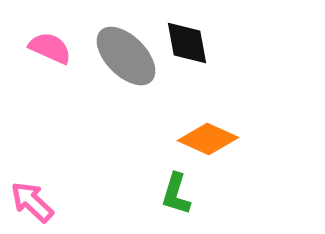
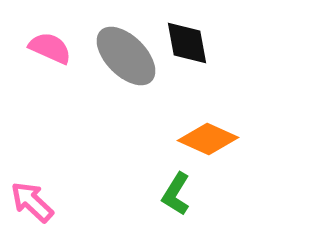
green L-shape: rotated 15 degrees clockwise
